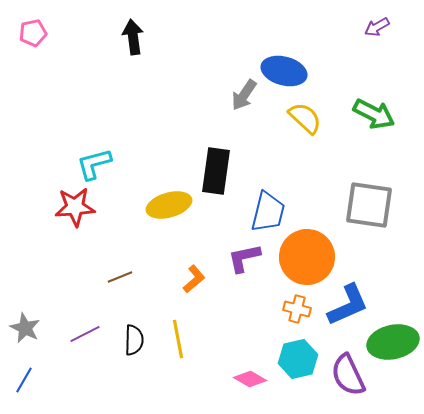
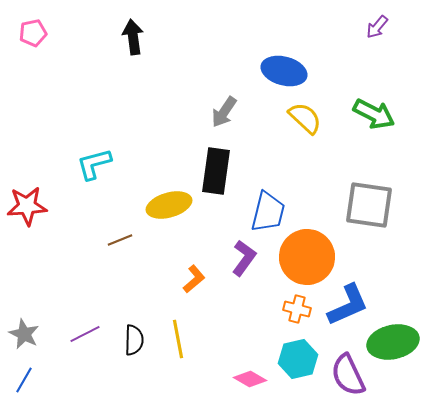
purple arrow: rotated 20 degrees counterclockwise
gray arrow: moved 20 px left, 17 px down
red star: moved 48 px left, 1 px up
purple L-shape: rotated 138 degrees clockwise
brown line: moved 37 px up
gray star: moved 1 px left, 6 px down
